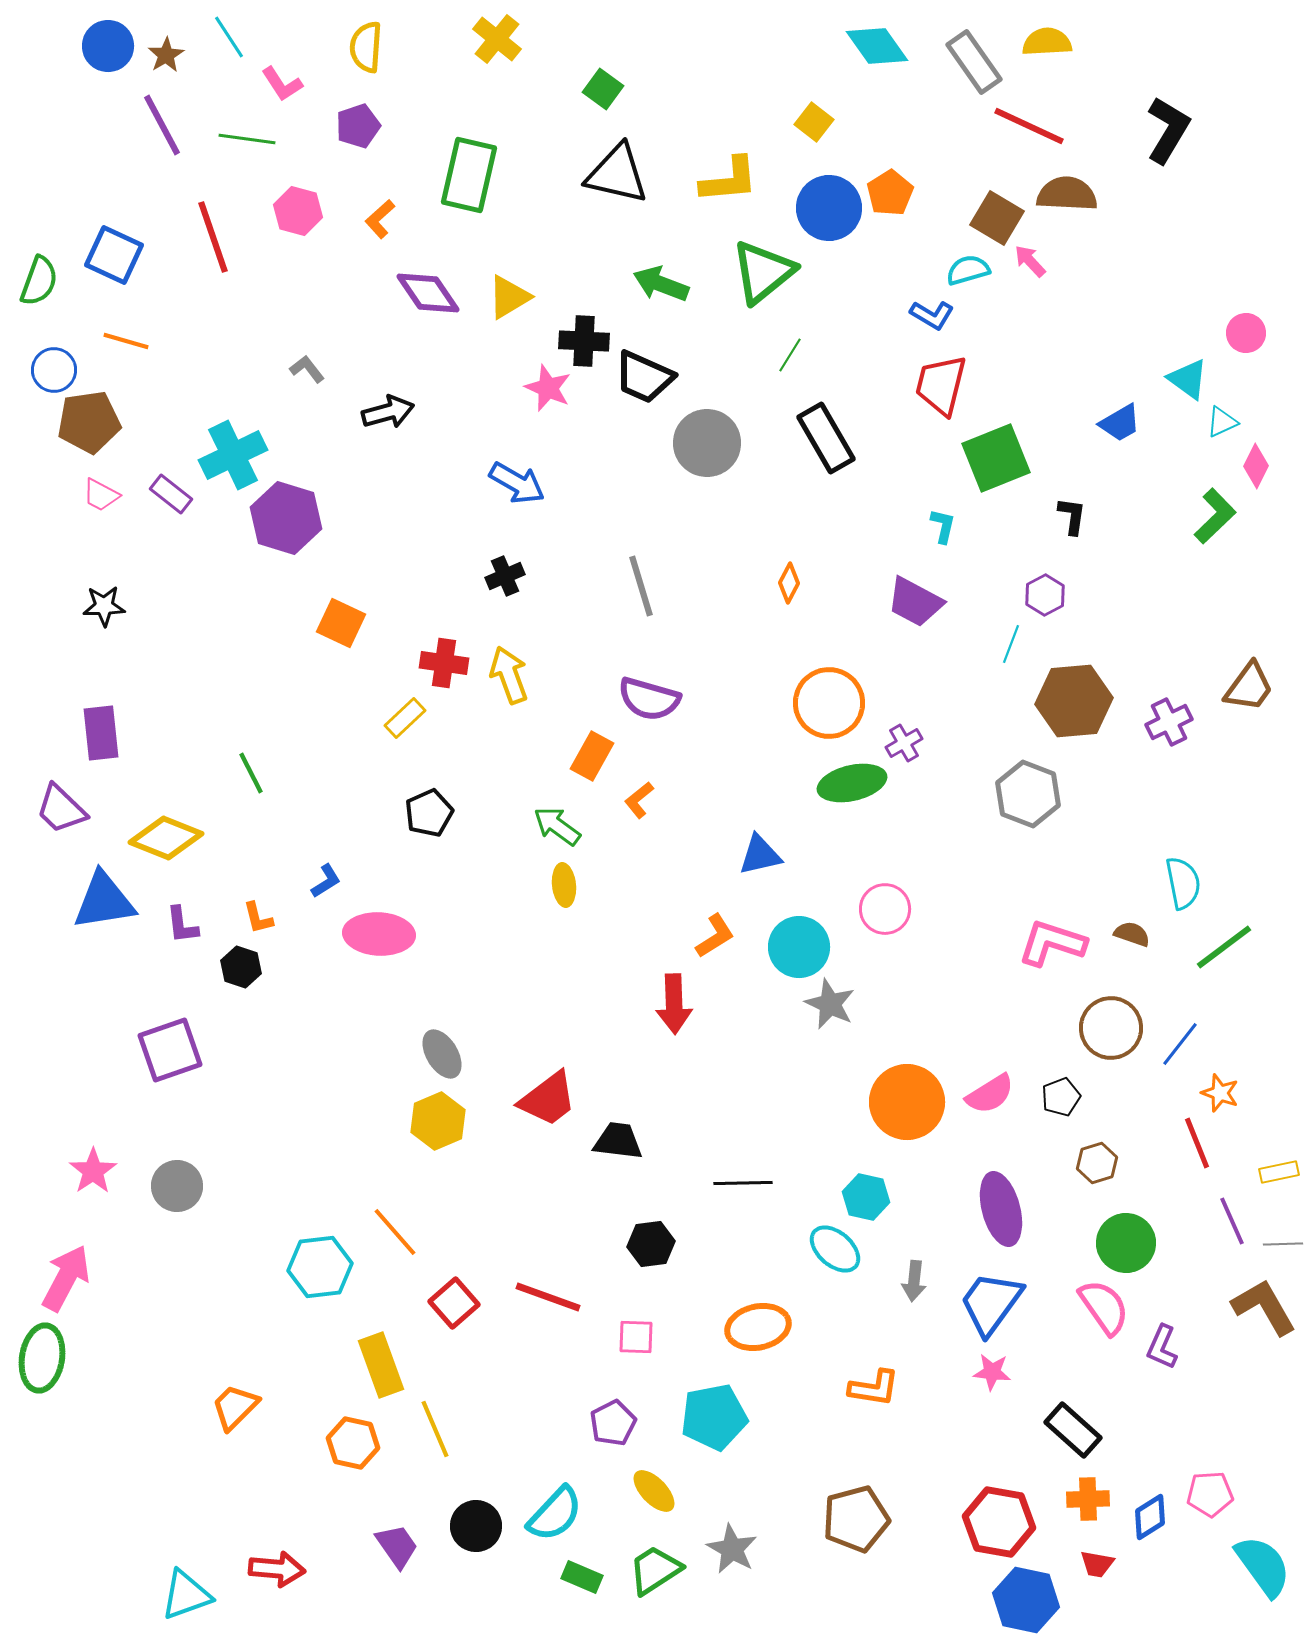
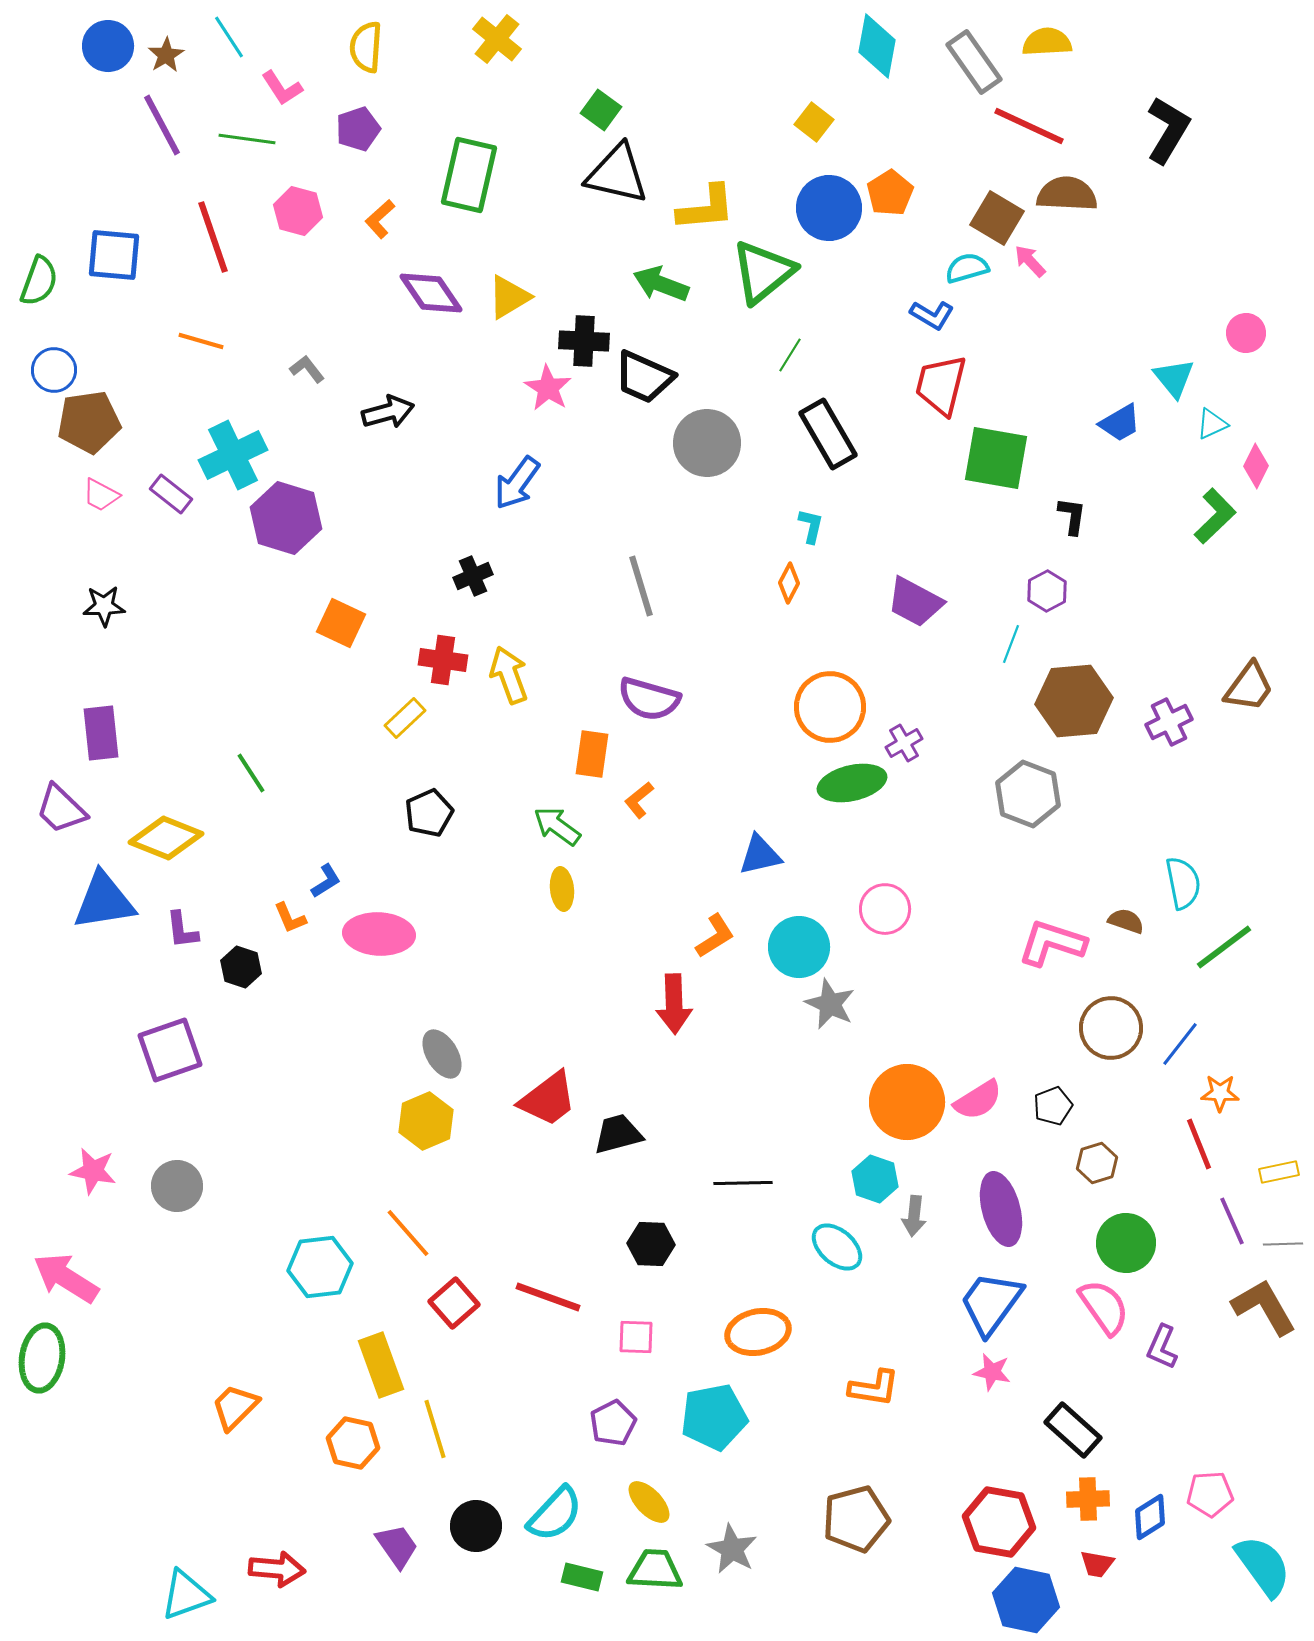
cyan diamond at (877, 46): rotated 46 degrees clockwise
pink L-shape at (282, 84): moved 4 px down
green square at (603, 89): moved 2 px left, 21 px down
purple pentagon at (358, 126): moved 3 px down
yellow L-shape at (729, 180): moved 23 px left, 28 px down
blue square at (114, 255): rotated 20 degrees counterclockwise
cyan semicircle at (968, 270): moved 1 px left, 2 px up
purple diamond at (428, 293): moved 3 px right
orange line at (126, 341): moved 75 px right
cyan triangle at (1188, 379): moved 14 px left, 1 px up; rotated 15 degrees clockwise
pink star at (548, 388): rotated 9 degrees clockwise
cyan triangle at (1222, 422): moved 10 px left, 2 px down
black rectangle at (826, 438): moved 2 px right, 4 px up
green square at (996, 458): rotated 32 degrees clockwise
blue arrow at (517, 483): rotated 96 degrees clockwise
cyan L-shape at (943, 526): moved 132 px left
black cross at (505, 576): moved 32 px left
purple hexagon at (1045, 595): moved 2 px right, 4 px up
red cross at (444, 663): moved 1 px left, 3 px up
orange circle at (829, 703): moved 1 px right, 4 px down
orange rectangle at (592, 756): moved 2 px up; rotated 21 degrees counterclockwise
green line at (251, 773): rotated 6 degrees counterclockwise
yellow ellipse at (564, 885): moved 2 px left, 4 px down
orange L-shape at (258, 918): moved 32 px right; rotated 9 degrees counterclockwise
purple L-shape at (182, 925): moved 5 px down
brown semicircle at (1132, 934): moved 6 px left, 13 px up
orange star at (1220, 1093): rotated 18 degrees counterclockwise
pink semicircle at (990, 1094): moved 12 px left, 6 px down
black pentagon at (1061, 1097): moved 8 px left, 9 px down
yellow hexagon at (438, 1121): moved 12 px left
black trapezoid at (618, 1141): moved 7 px up; rotated 22 degrees counterclockwise
red line at (1197, 1143): moved 2 px right, 1 px down
pink star at (93, 1171): rotated 27 degrees counterclockwise
cyan hexagon at (866, 1197): moved 9 px right, 18 px up; rotated 6 degrees clockwise
orange line at (395, 1232): moved 13 px right, 1 px down
black hexagon at (651, 1244): rotated 9 degrees clockwise
cyan ellipse at (835, 1249): moved 2 px right, 2 px up
pink arrow at (66, 1278): rotated 86 degrees counterclockwise
gray arrow at (914, 1281): moved 65 px up
orange ellipse at (758, 1327): moved 5 px down
pink star at (992, 1372): rotated 6 degrees clockwise
yellow line at (435, 1429): rotated 6 degrees clockwise
yellow ellipse at (654, 1491): moved 5 px left, 11 px down
green trapezoid at (655, 1570): rotated 36 degrees clockwise
green rectangle at (582, 1577): rotated 9 degrees counterclockwise
